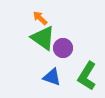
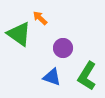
green triangle: moved 24 px left, 4 px up
